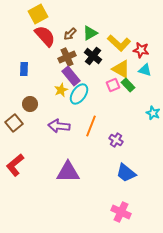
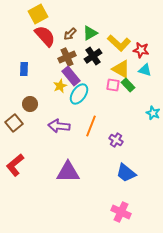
black cross: rotated 18 degrees clockwise
pink square: rotated 32 degrees clockwise
yellow star: moved 1 px left, 4 px up
